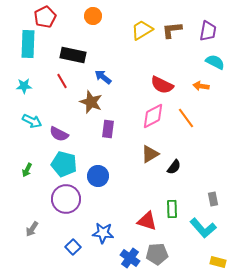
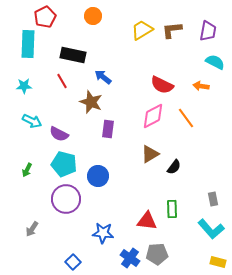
red triangle: rotated 10 degrees counterclockwise
cyan L-shape: moved 8 px right, 1 px down
blue square: moved 15 px down
